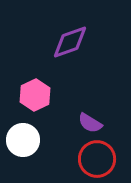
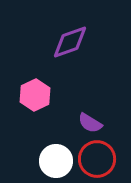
white circle: moved 33 px right, 21 px down
